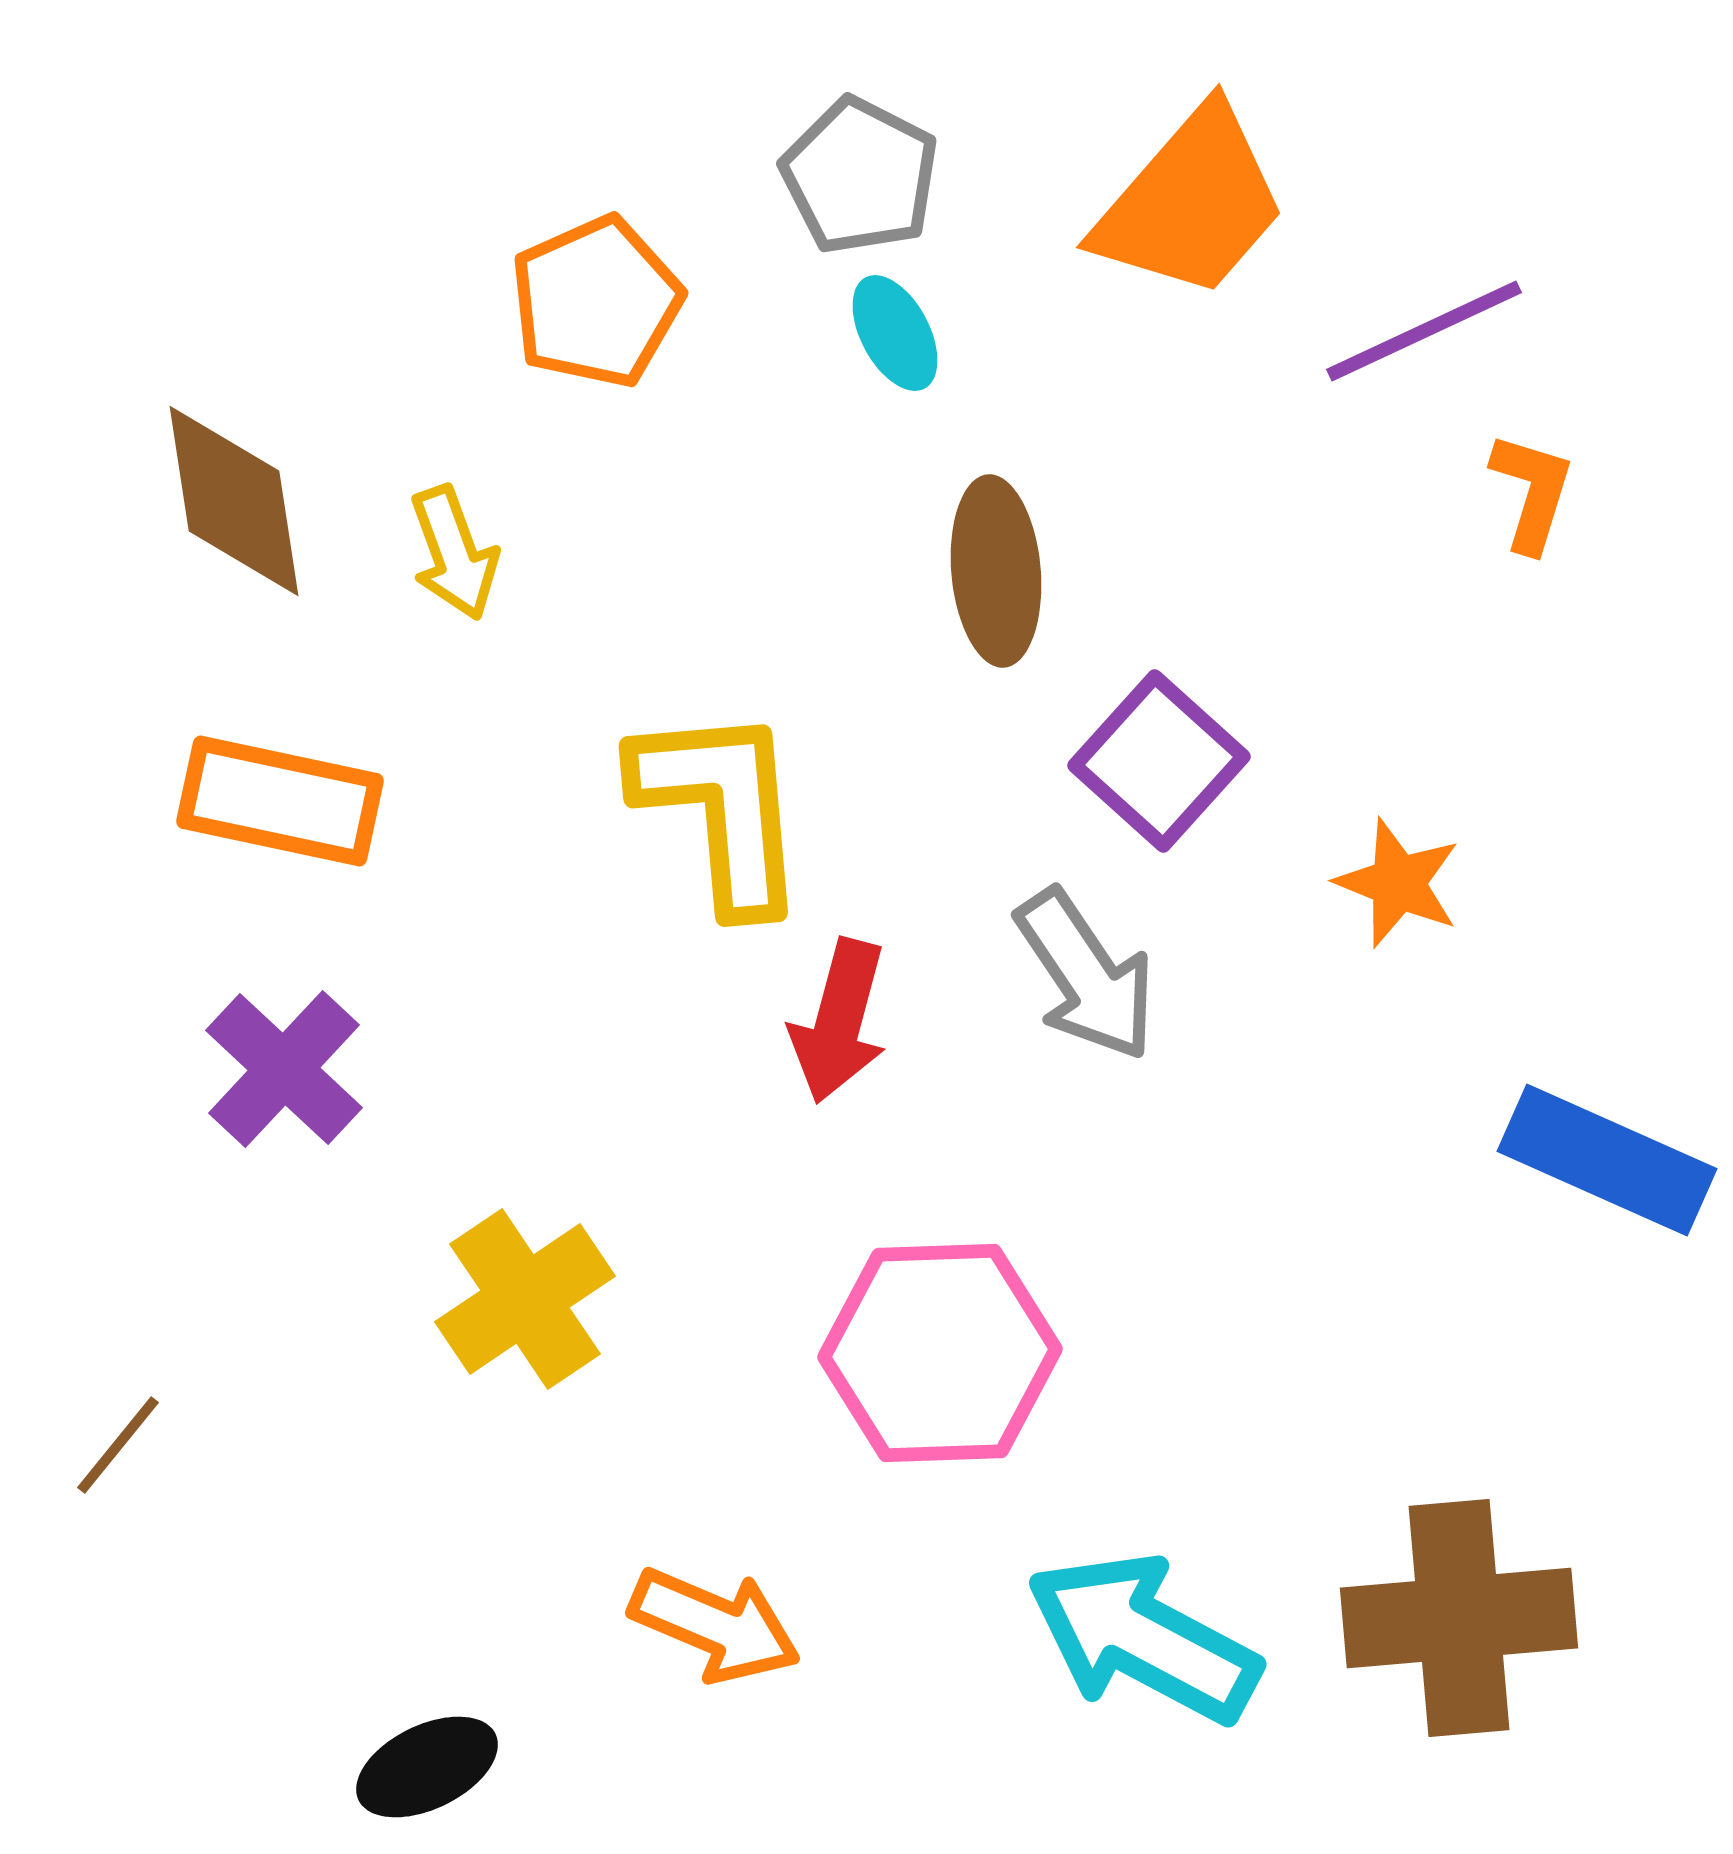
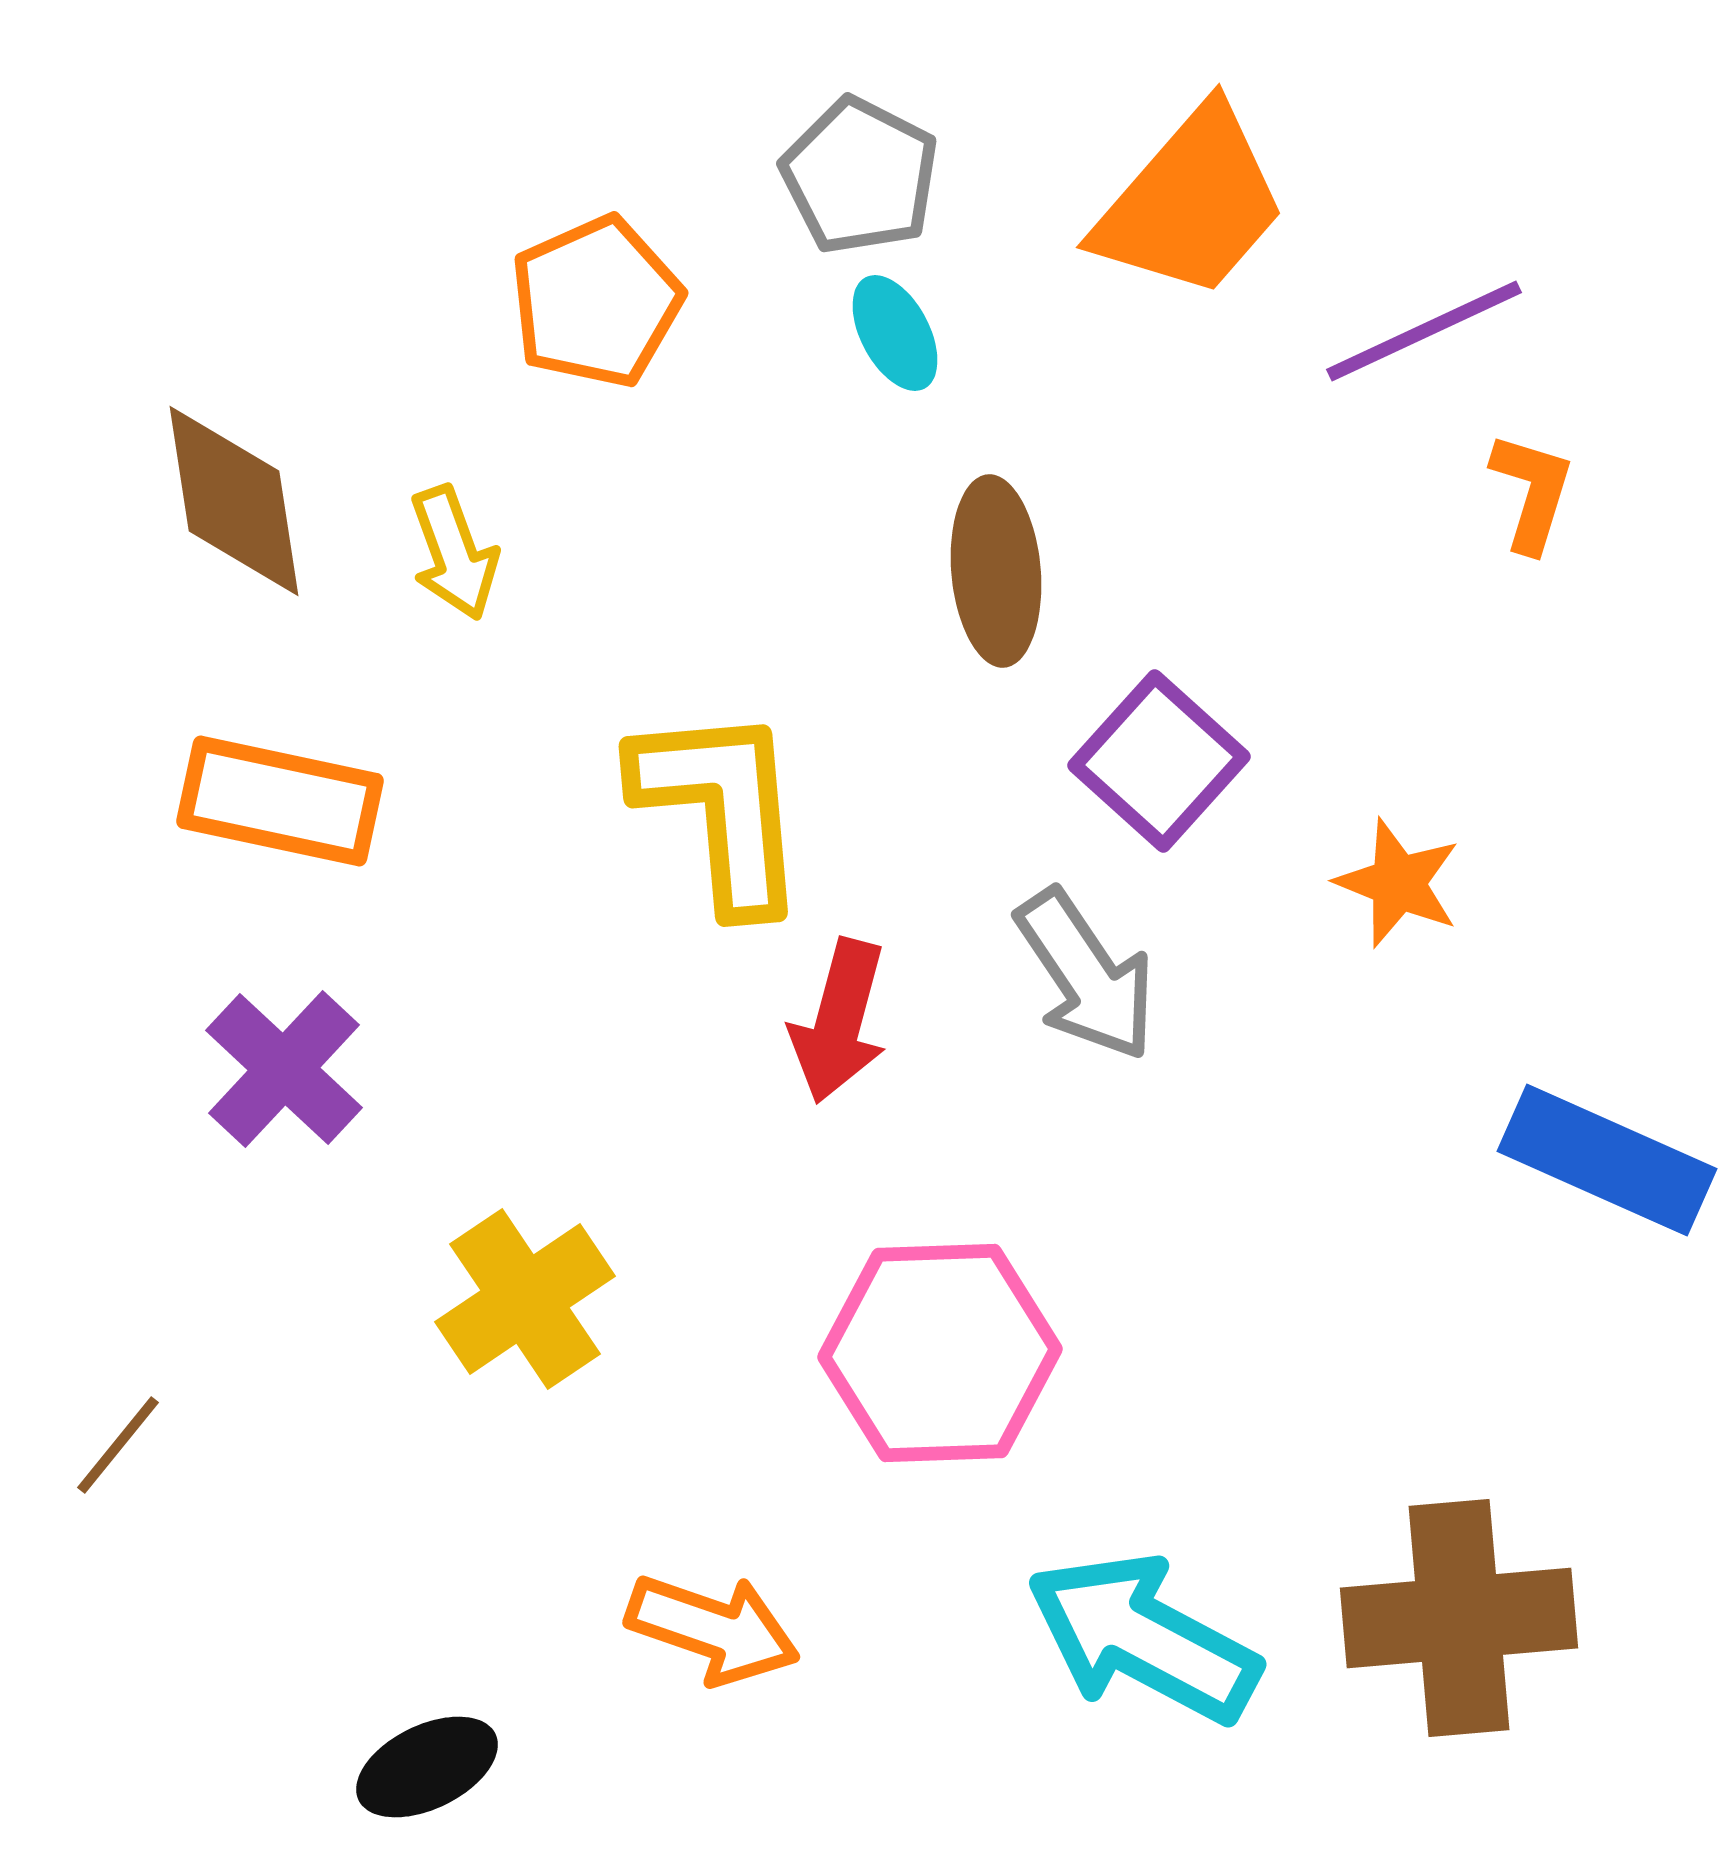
orange arrow: moved 2 px left, 4 px down; rotated 4 degrees counterclockwise
